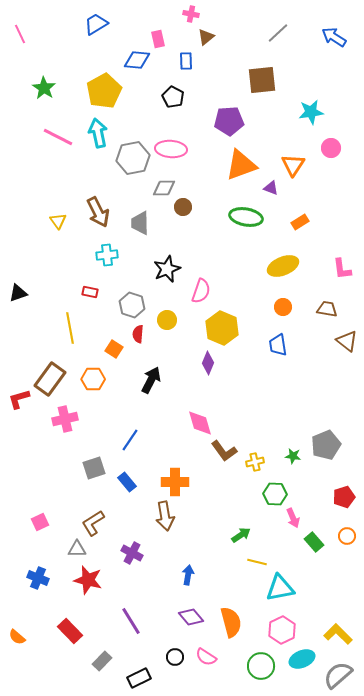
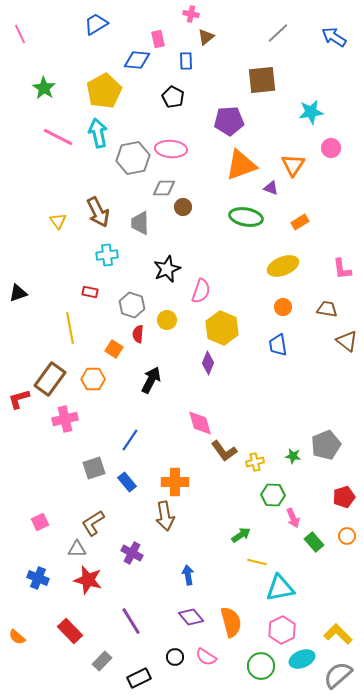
green hexagon at (275, 494): moved 2 px left, 1 px down
blue arrow at (188, 575): rotated 18 degrees counterclockwise
